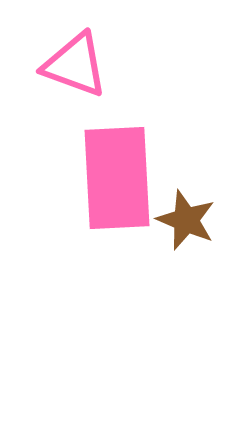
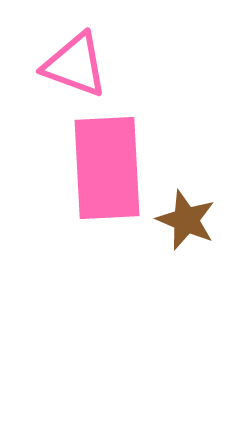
pink rectangle: moved 10 px left, 10 px up
